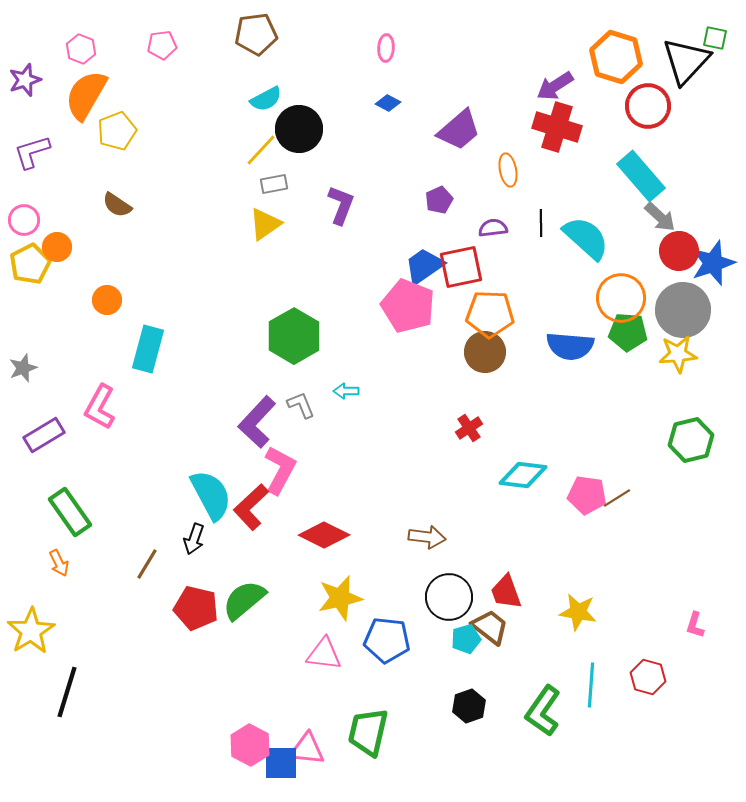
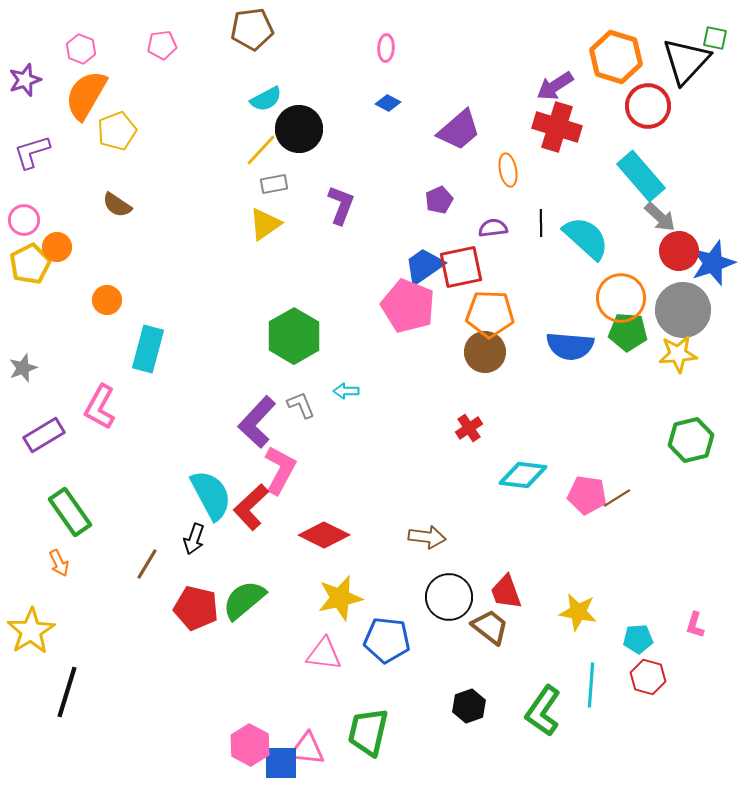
brown pentagon at (256, 34): moved 4 px left, 5 px up
cyan pentagon at (466, 639): moved 172 px right; rotated 12 degrees clockwise
